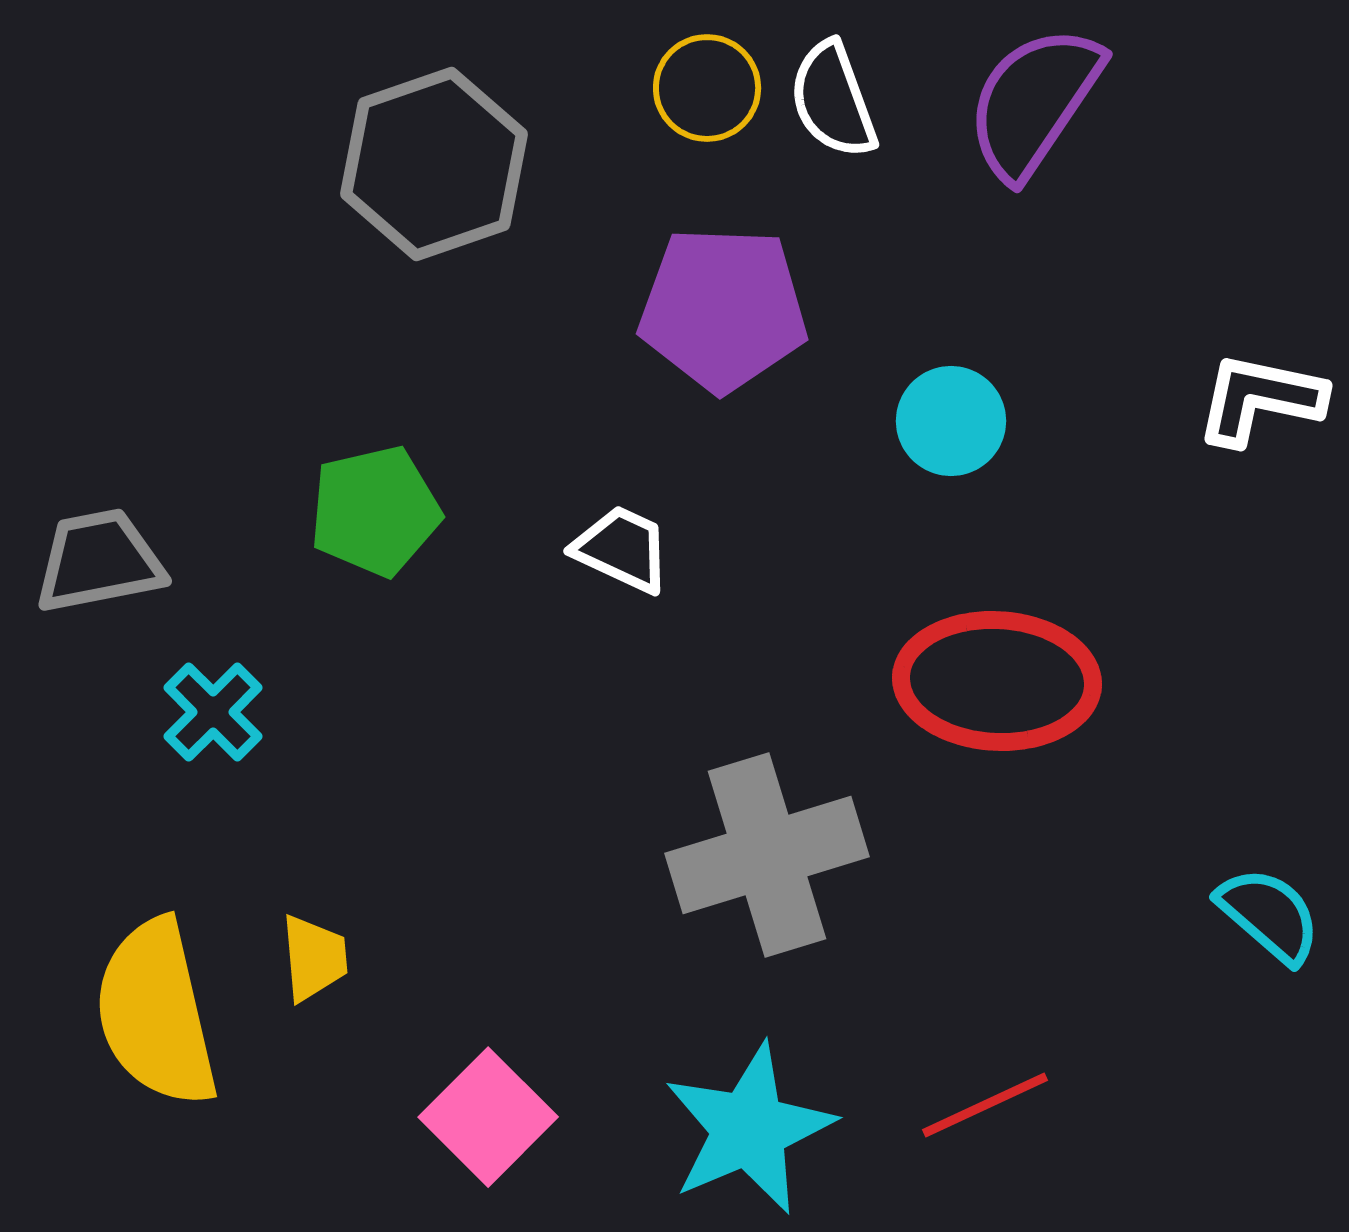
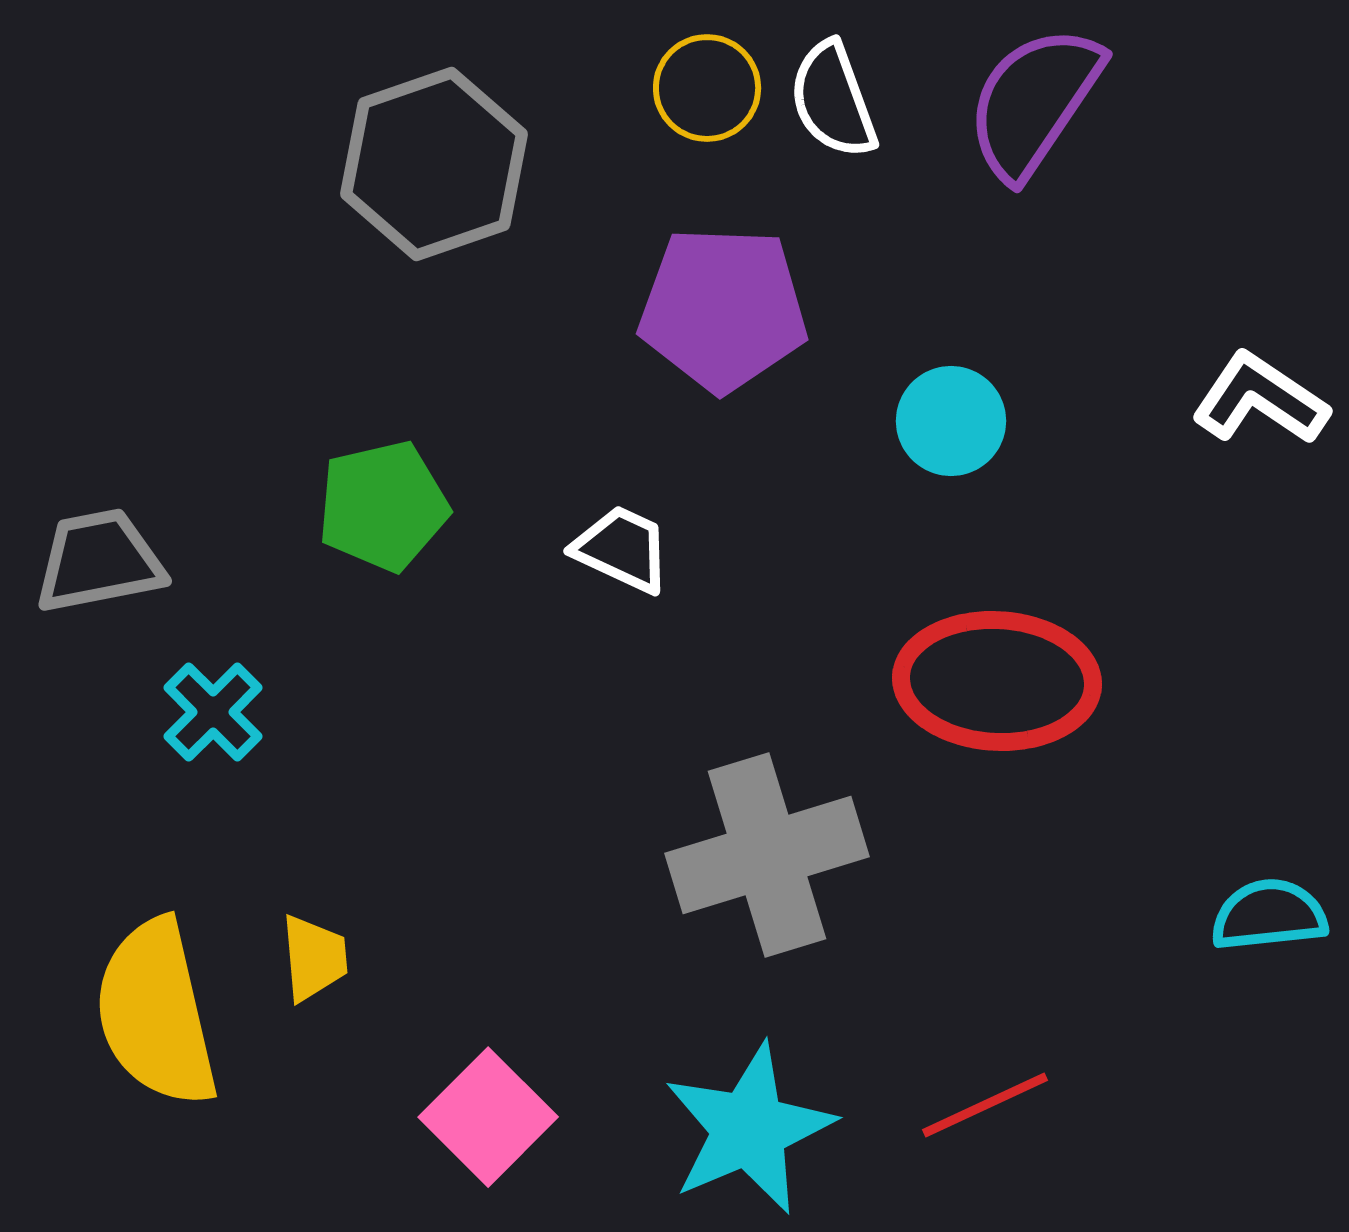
white L-shape: rotated 22 degrees clockwise
green pentagon: moved 8 px right, 5 px up
cyan semicircle: rotated 47 degrees counterclockwise
